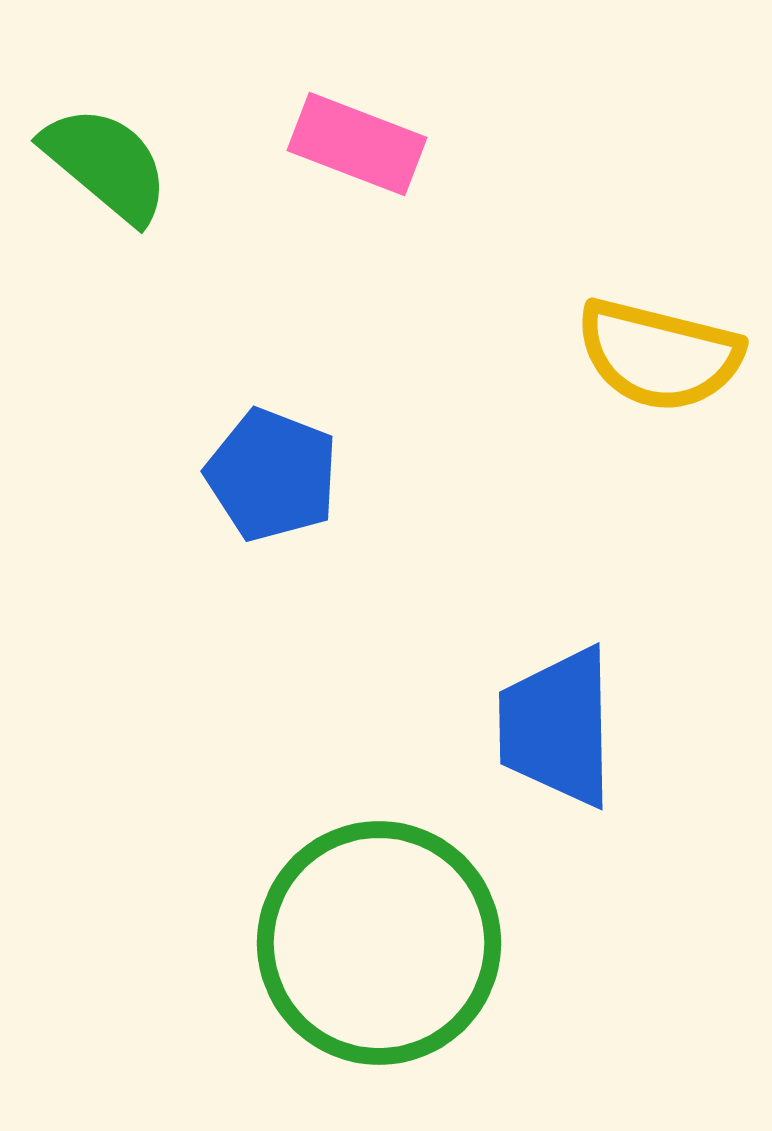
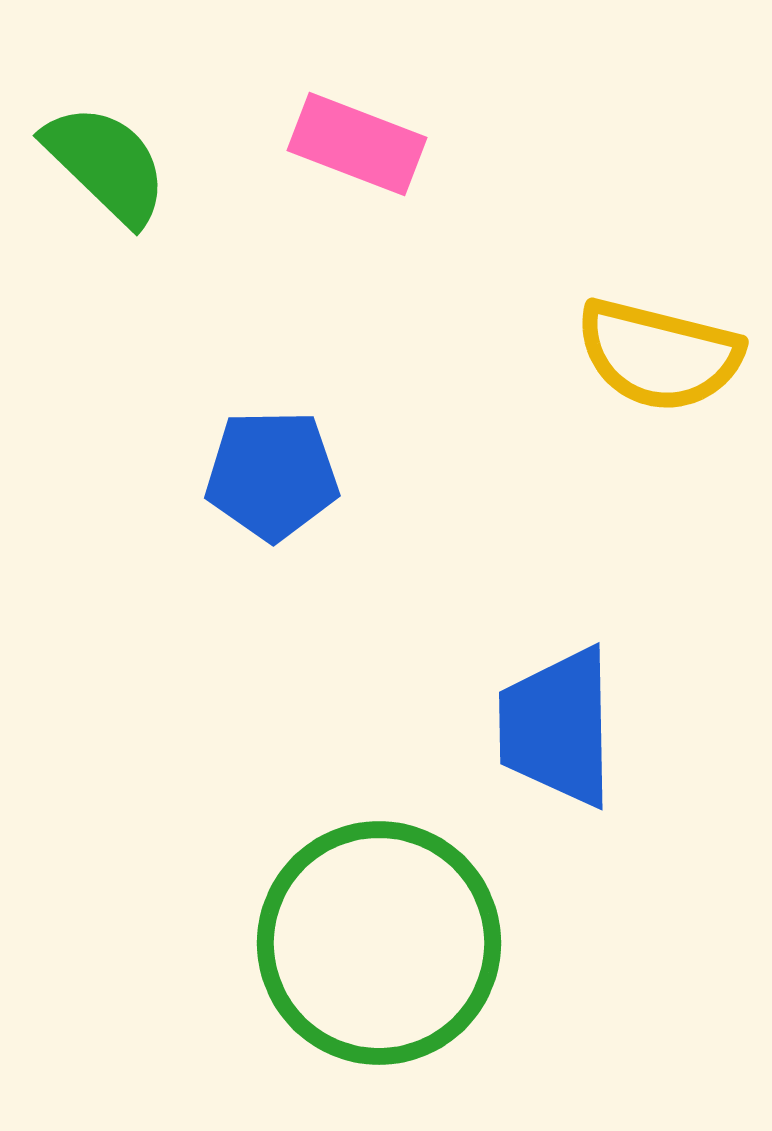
green semicircle: rotated 4 degrees clockwise
blue pentagon: rotated 22 degrees counterclockwise
